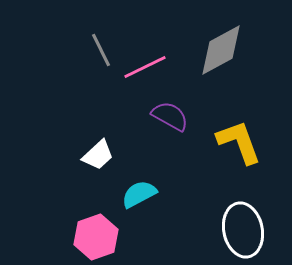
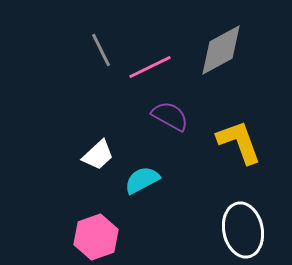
pink line: moved 5 px right
cyan semicircle: moved 3 px right, 14 px up
